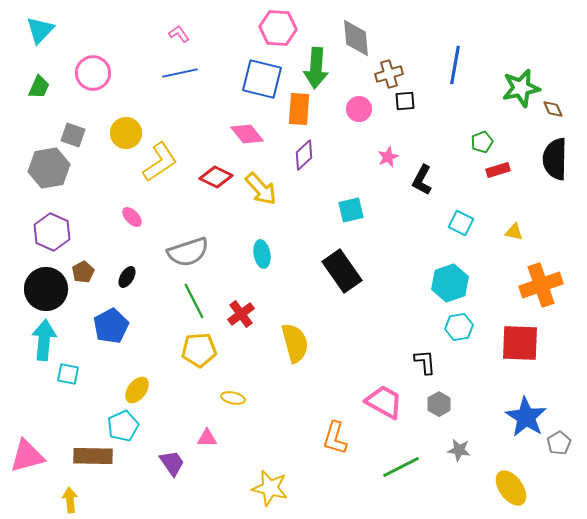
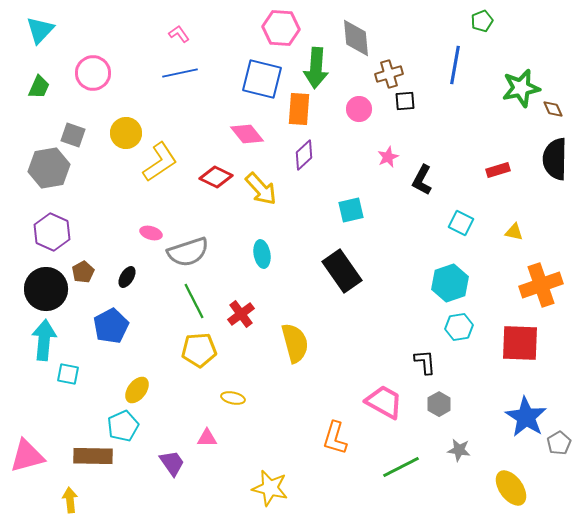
pink hexagon at (278, 28): moved 3 px right
green pentagon at (482, 142): moved 121 px up
pink ellipse at (132, 217): moved 19 px right, 16 px down; rotated 30 degrees counterclockwise
